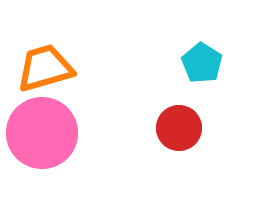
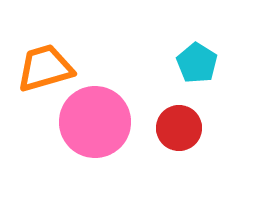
cyan pentagon: moved 5 px left
pink circle: moved 53 px right, 11 px up
